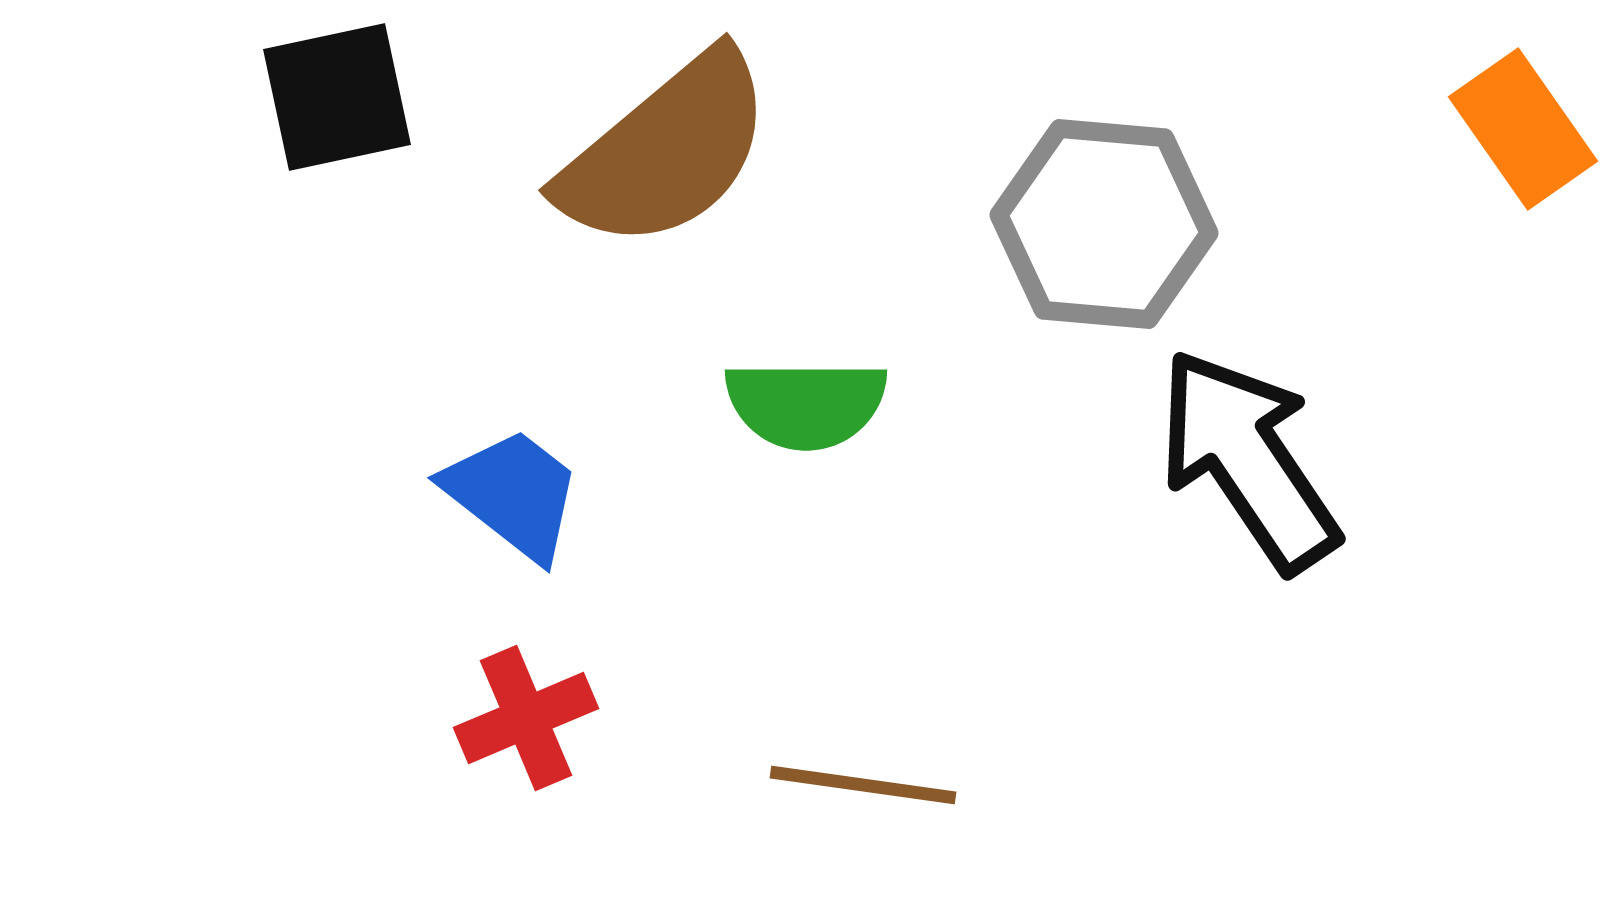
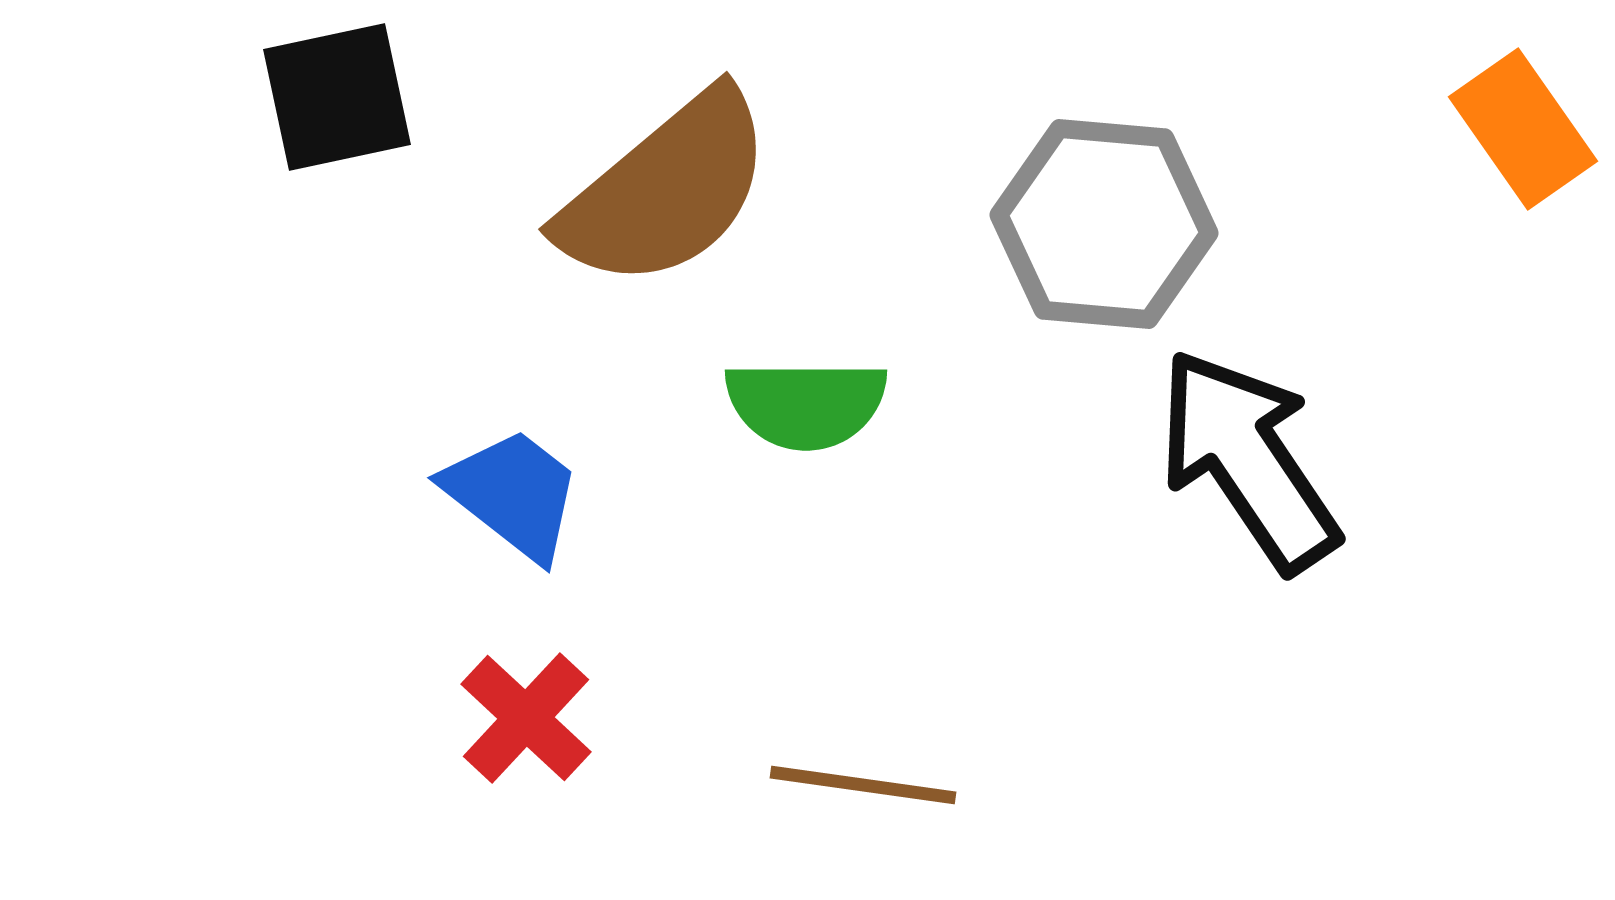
brown semicircle: moved 39 px down
red cross: rotated 24 degrees counterclockwise
